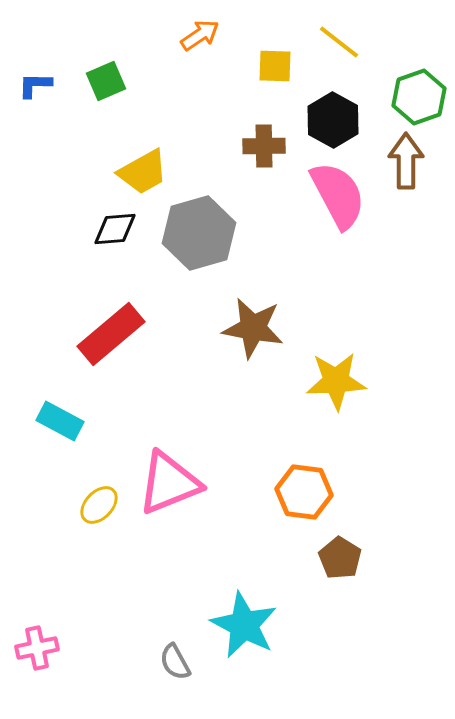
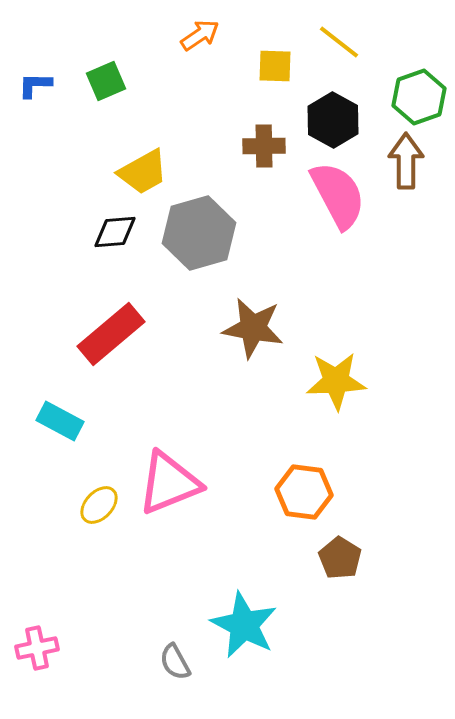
black diamond: moved 3 px down
